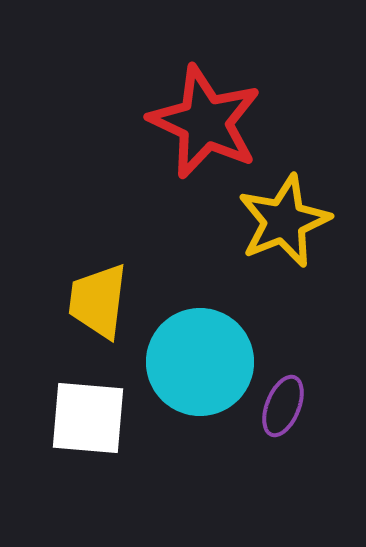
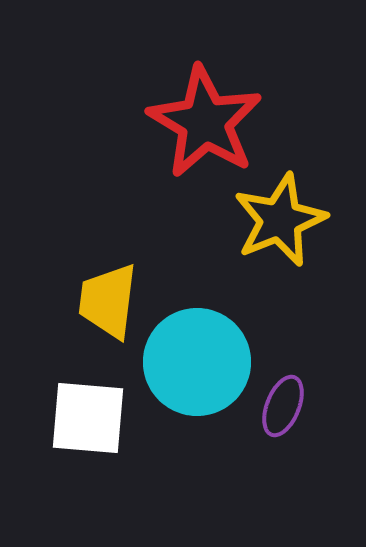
red star: rotated 6 degrees clockwise
yellow star: moved 4 px left, 1 px up
yellow trapezoid: moved 10 px right
cyan circle: moved 3 px left
